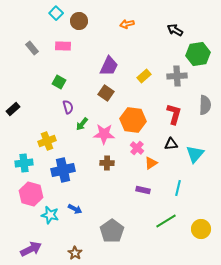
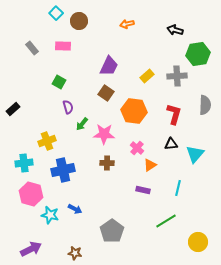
black arrow: rotated 14 degrees counterclockwise
yellow rectangle: moved 3 px right
orange hexagon: moved 1 px right, 9 px up
orange triangle: moved 1 px left, 2 px down
yellow circle: moved 3 px left, 13 px down
brown star: rotated 24 degrees counterclockwise
